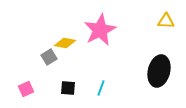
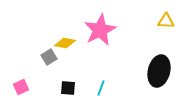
pink square: moved 5 px left, 2 px up
